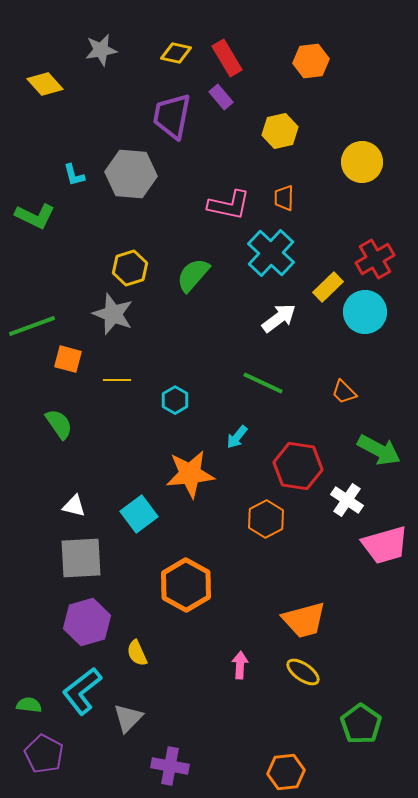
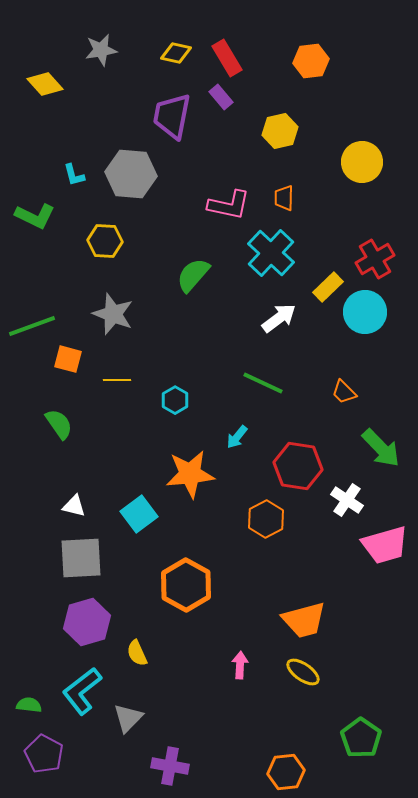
yellow hexagon at (130, 268): moved 25 px left, 27 px up; rotated 20 degrees clockwise
green arrow at (379, 450): moved 2 px right, 2 px up; rotated 18 degrees clockwise
green pentagon at (361, 724): moved 14 px down
